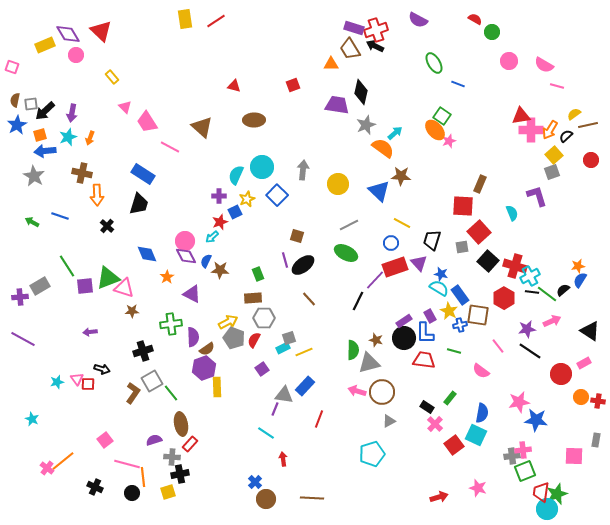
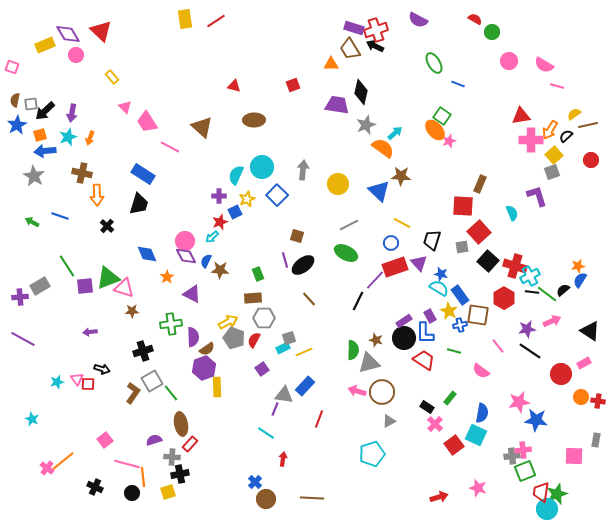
pink cross at (531, 130): moved 10 px down
red trapezoid at (424, 360): rotated 25 degrees clockwise
red arrow at (283, 459): rotated 16 degrees clockwise
